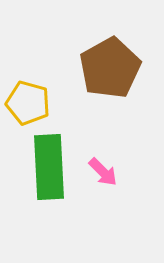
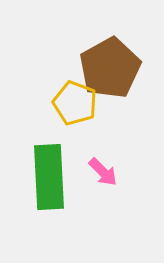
yellow pentagon: moved 47 px right; rotated 6 degrees clockwise
green rectangle: moved 10 px down
